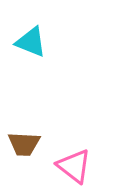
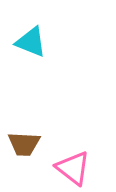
pink triangle: moved 1 px left, 2 px down
